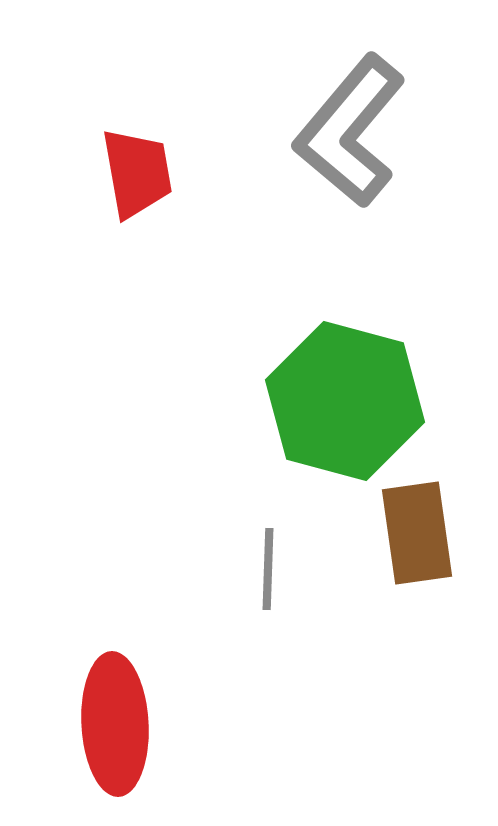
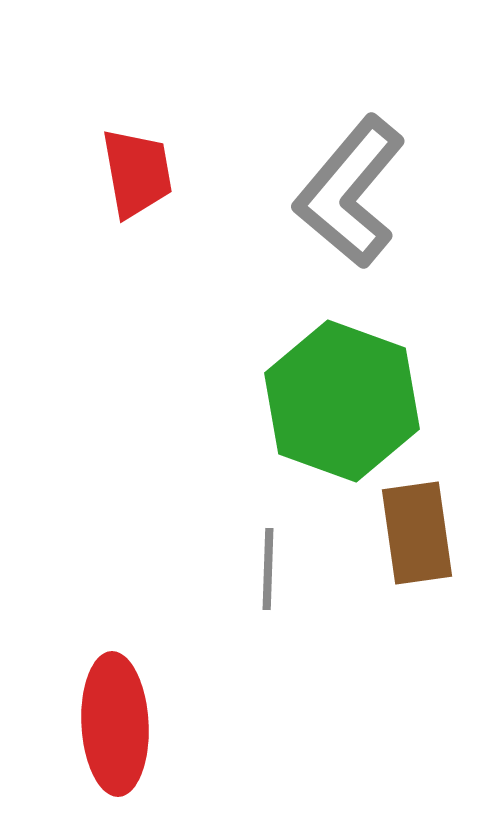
gray L-shape: moved 61 px down
green hexagon: moved 3 px left; rotated 5 degrees clockwise
